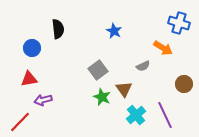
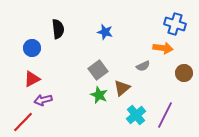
blue cross: moved 4 px left, 1 px down
blue star: moved 9 px left, 1 px down; rotated 14 degrees counterclockwise
orange arrow: rotated 24 degrees counterclockwise
red triangle: moved 3 px right; rotated 18 degrees counterclockwise
brown circle: moved 11 px up
brown triangle: moved 2 px left, 1 px up; rotated 24 degrees clockwise
green star: moved 3 px left, 2 px up
purple line: rotated 52 degrees clockwise
red line: moved 3 px right
